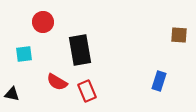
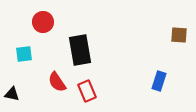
red semicircle: rotated 25 degrees clockwise
